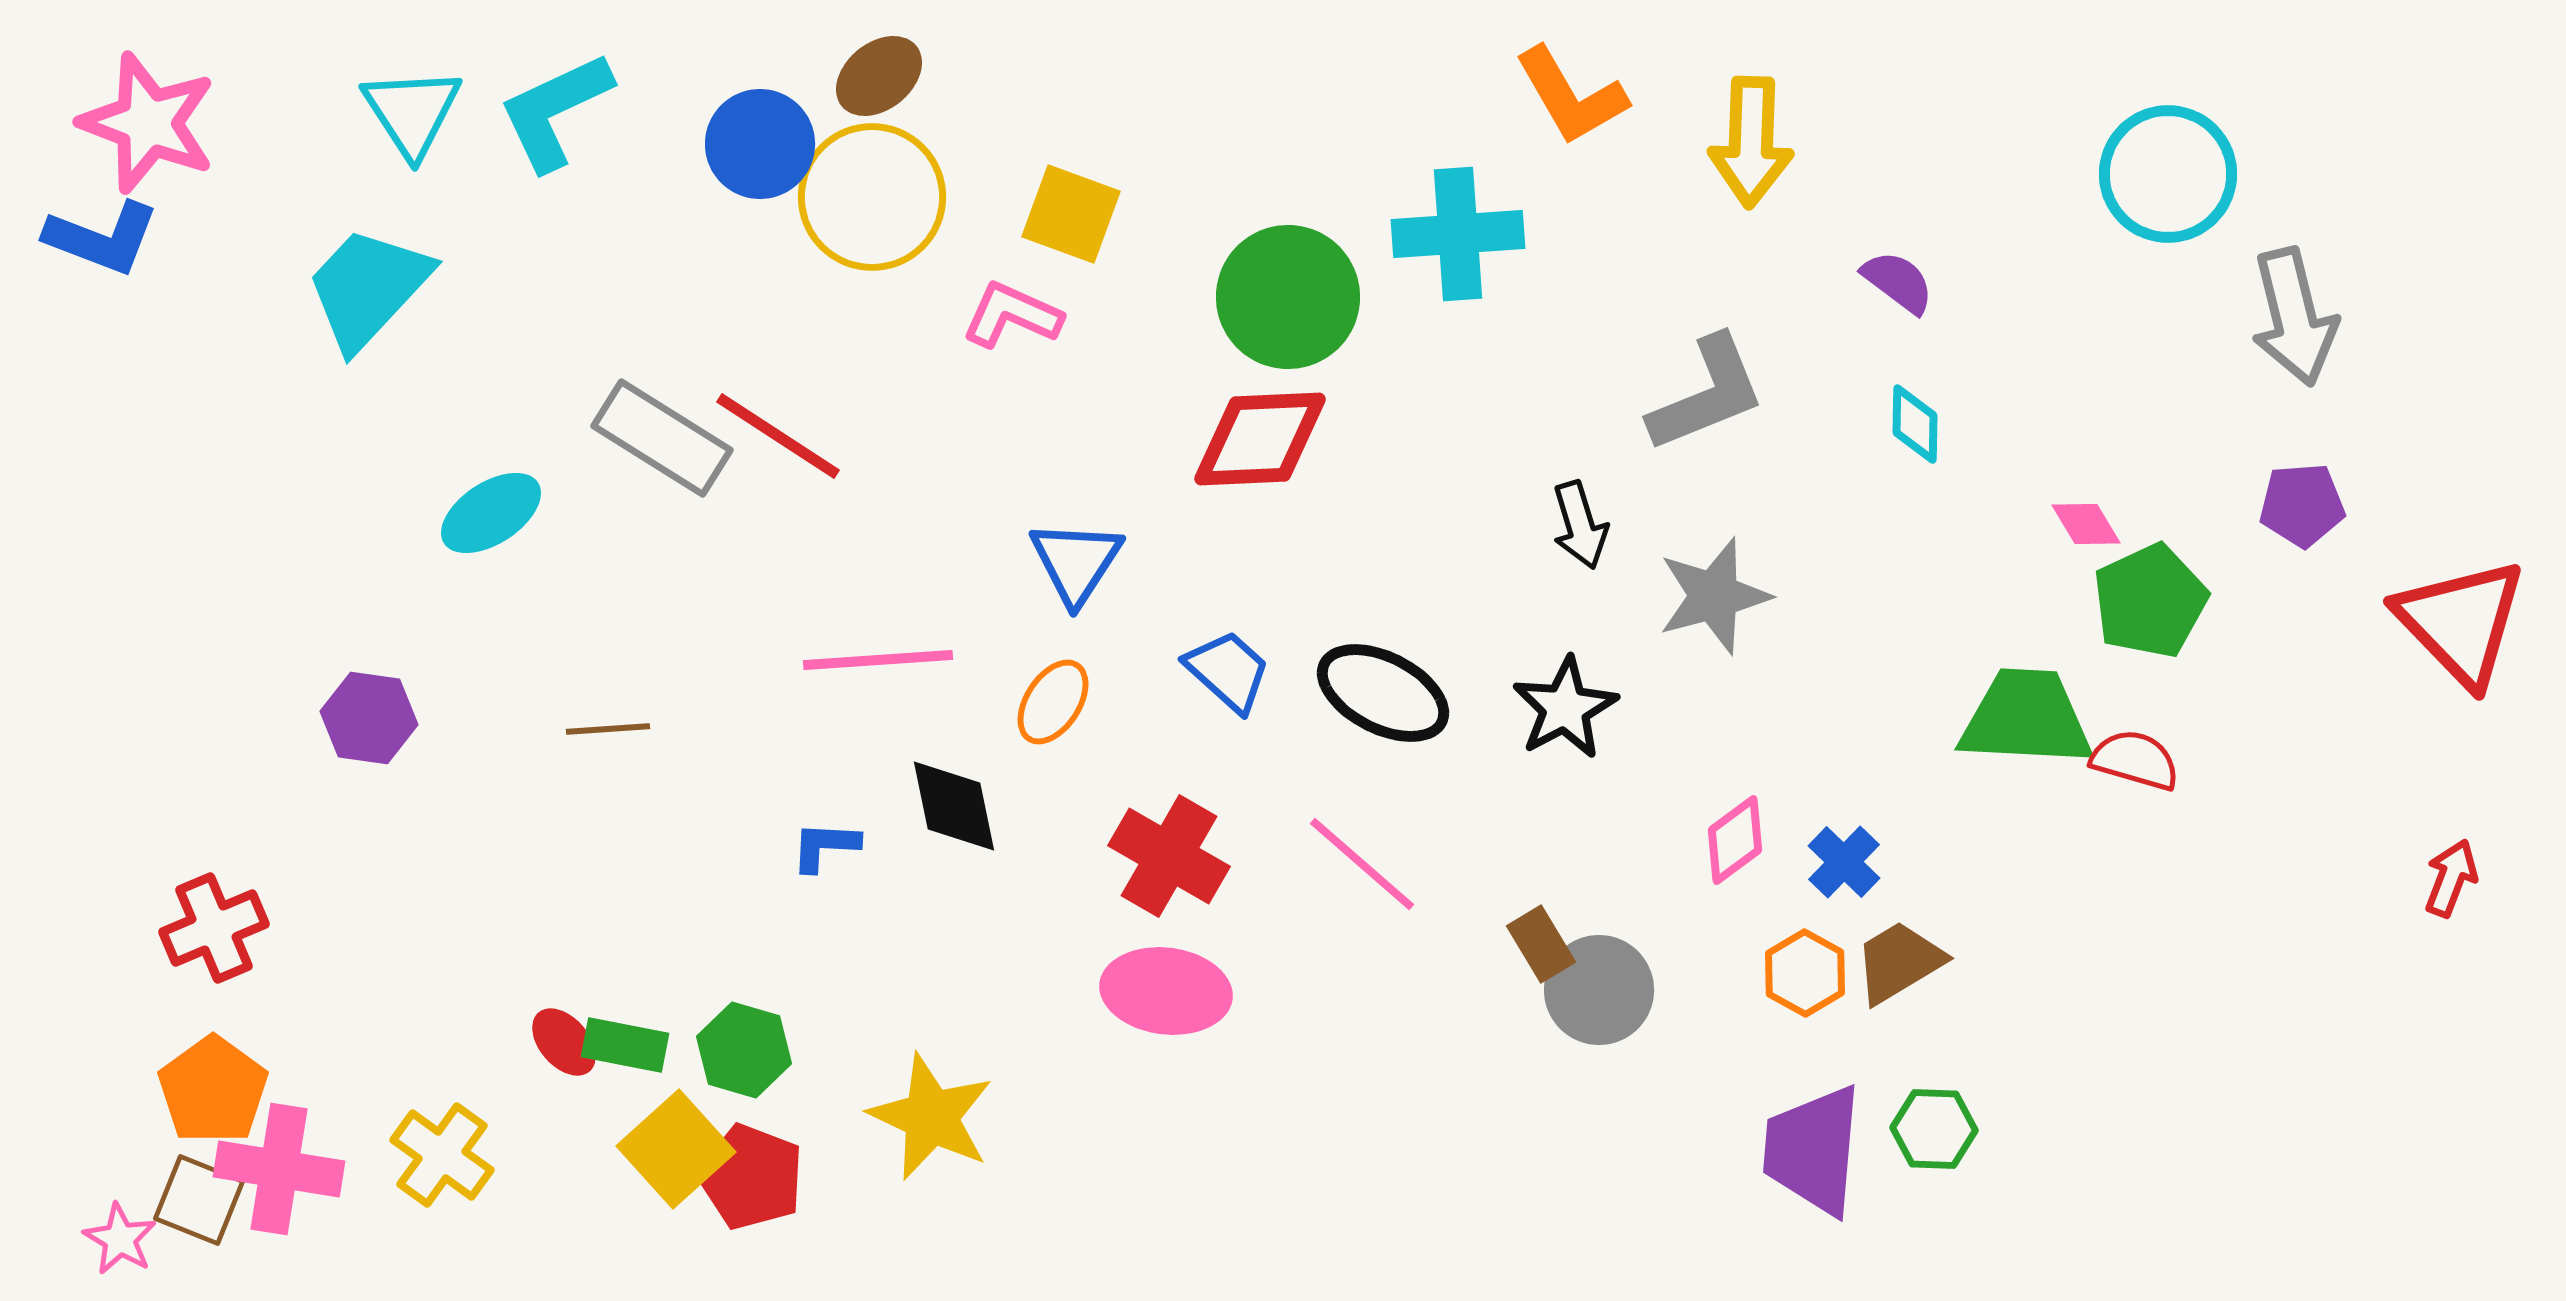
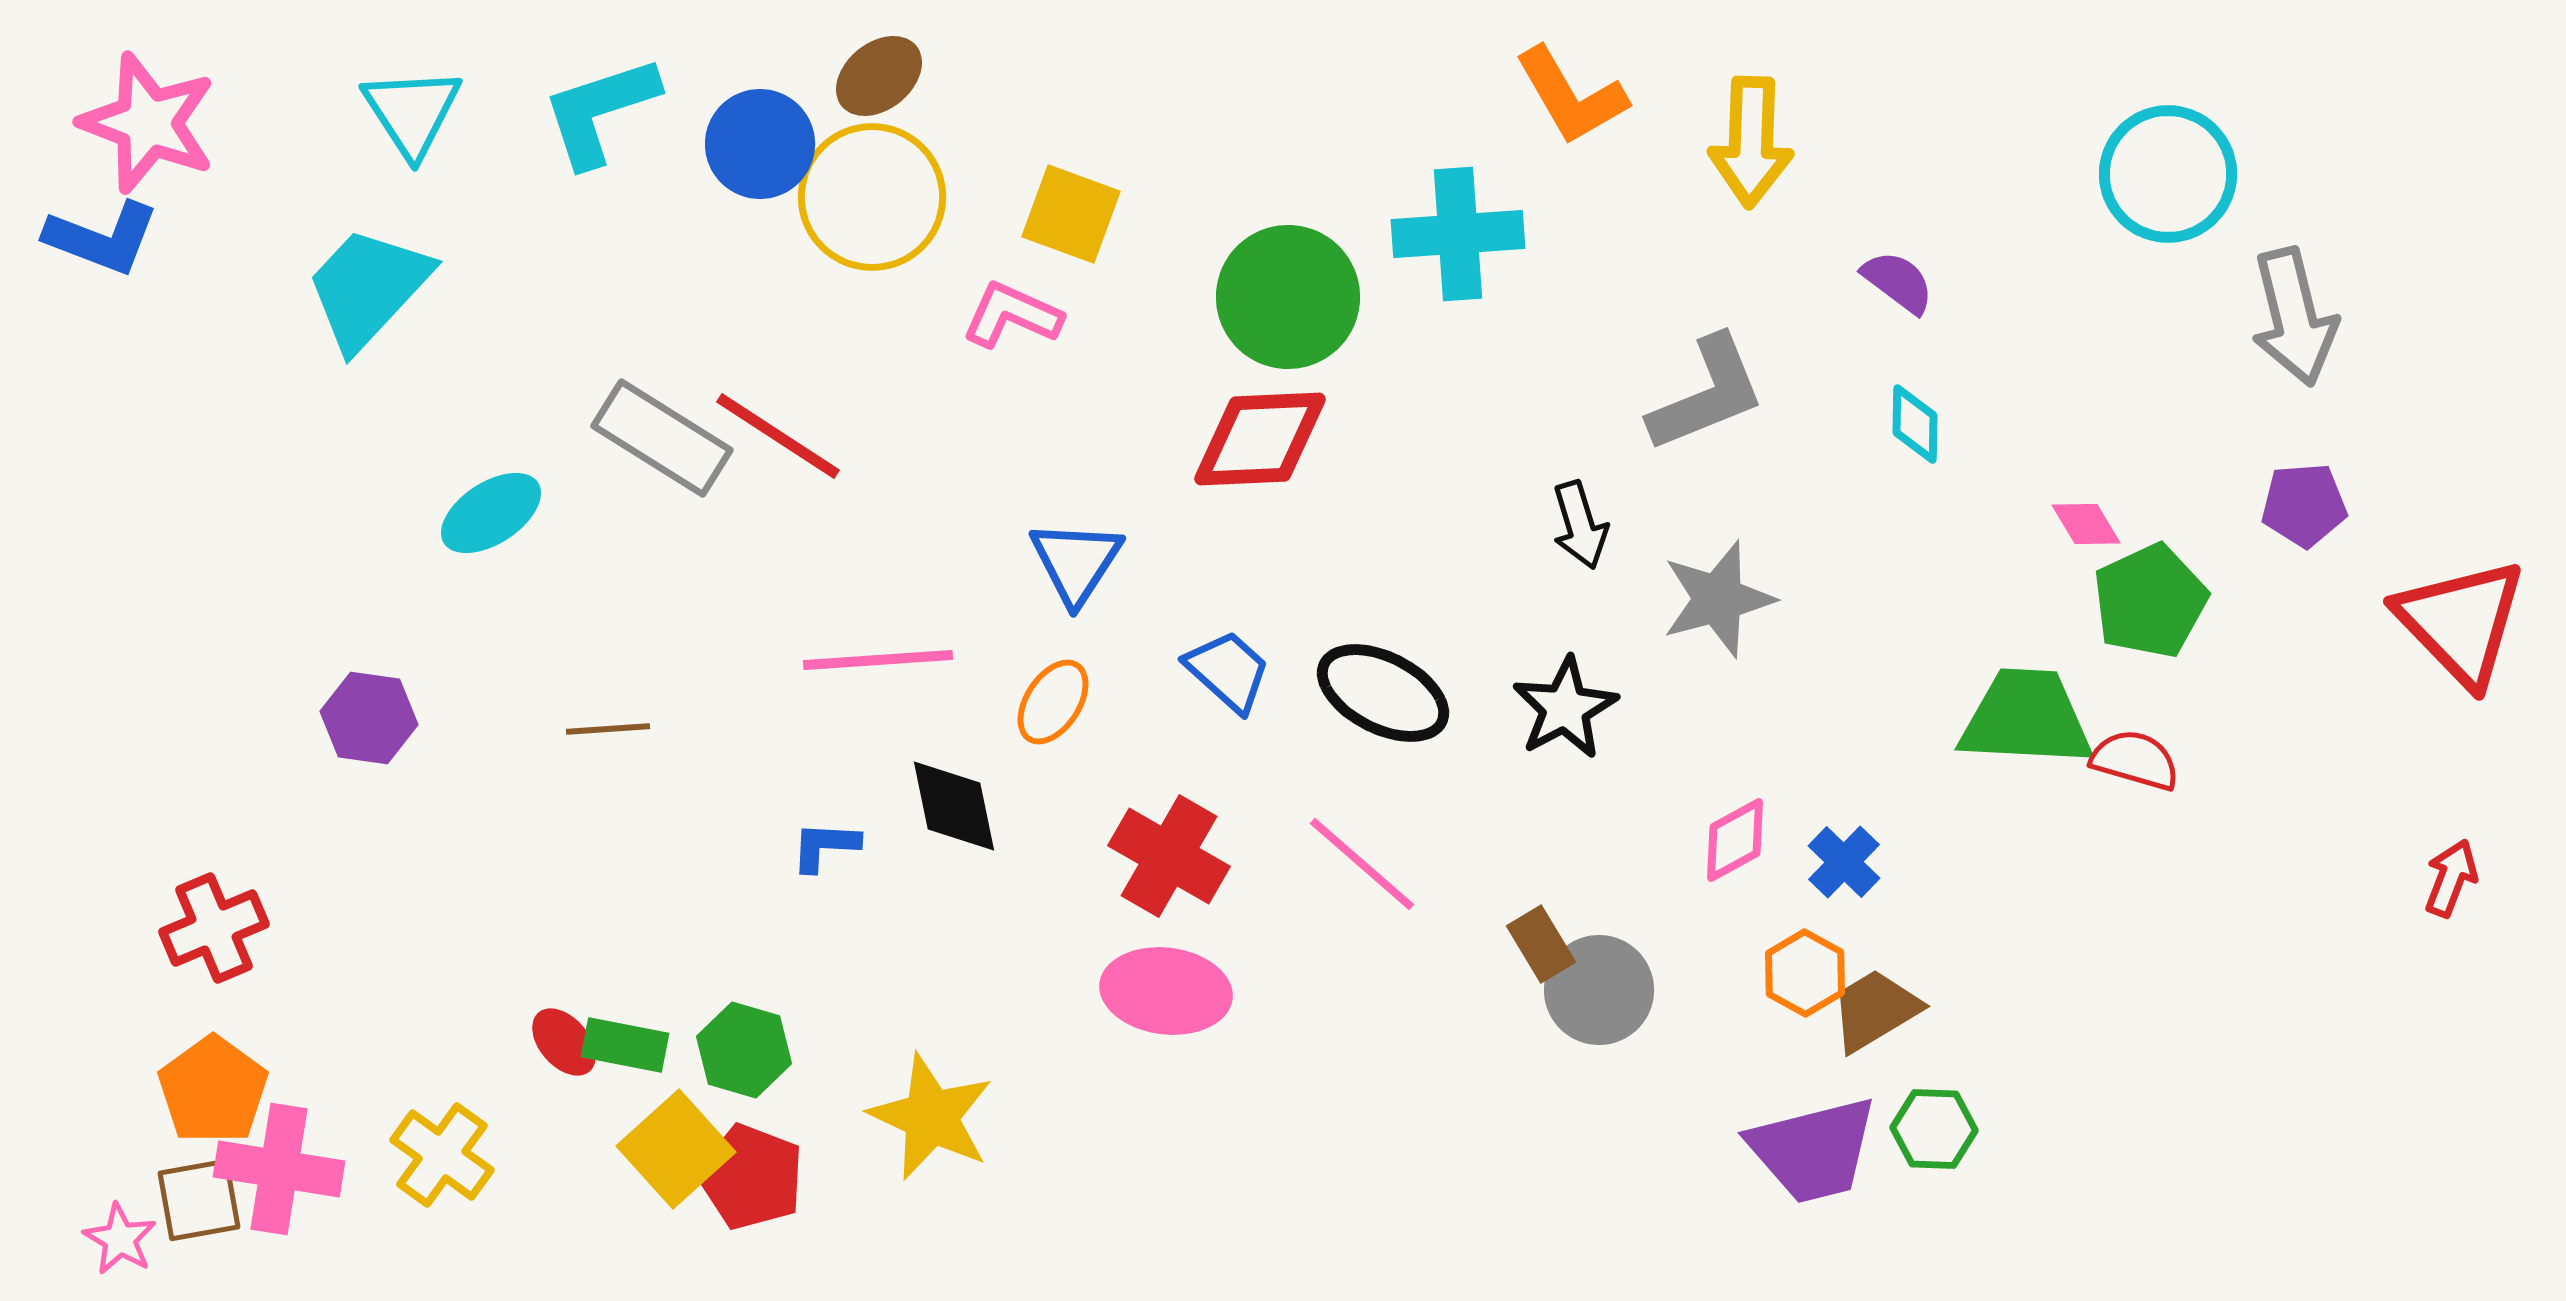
cyan L-shape at (555, 111): moved 45 px right; rotated 7 degrees clockwise
purple pentagon at (2302, 505): moved 2 px right
gray star at (1714, 596): moved 4 px right, 3 px down
pink diamond at (1735, 840): rotated 8 degrees clockwise
brown trapezoid at (1899, 962): moved 24 px left, 48 px down
purple trapezoid at (1813, 1150): rotated 109 degrees counterclockwise
brown square at (199, 1200): rotated 32 degrees counterclockwise
